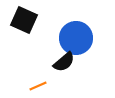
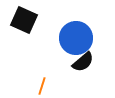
black semicircle: moved 19 px right
orange line: moved 4 px right; rotated 48 degrees counterclockwise
